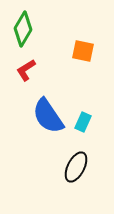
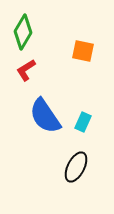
green diamond: moved 3 px down
blue semicircle: moved 3 px left
